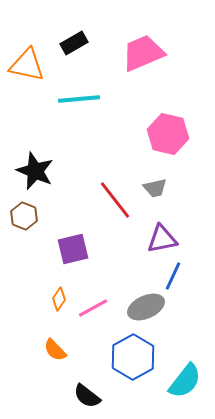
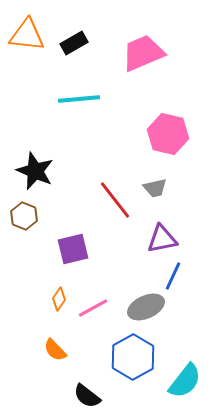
orange triangle: moved 30 px up; rotated 6 degrees counterclockwise
